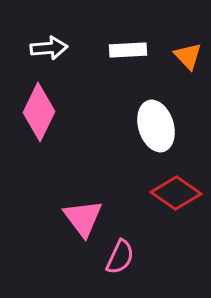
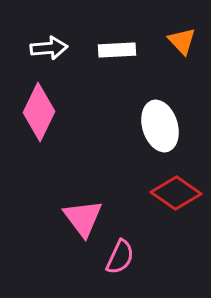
white rectangle: moved 11 px left
orange triangle: moved 6 px left, 15 px up
white ellipse: moved 4 px right
